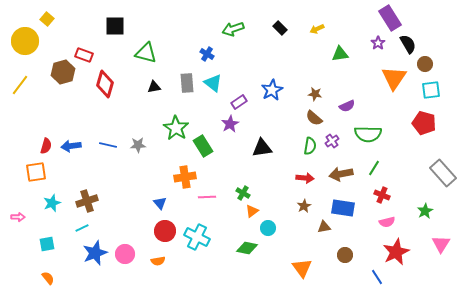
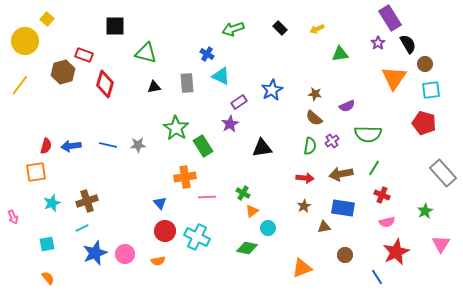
cyan triangle at (213, 83): moved 8 px right, 7 px up; rotated 12 degrees counterclockwise
pink arrow at (18, 217): moved 5 px left; rotated 64 degrees clockwise
orange triangle at (302, 268): rotated 45 degrees clockwise
